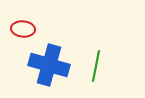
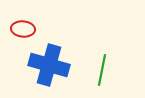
green line: moved 6 px right, 4 px down
